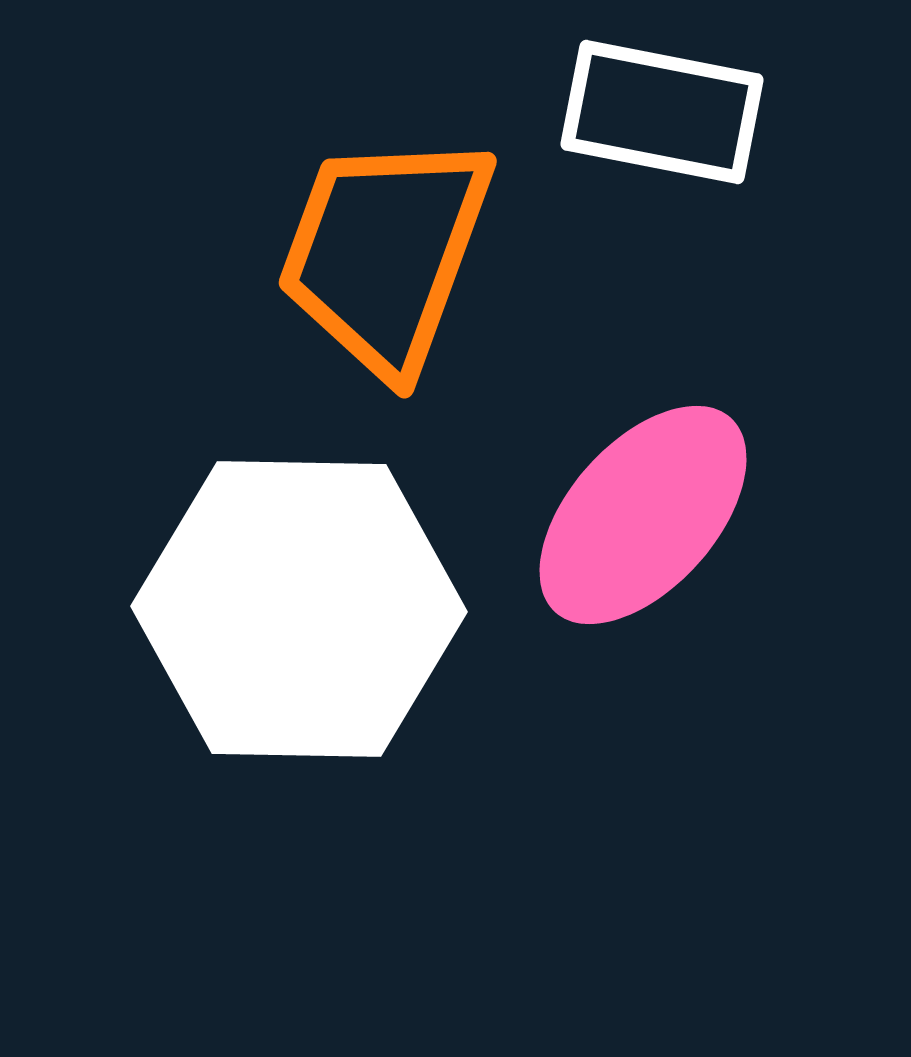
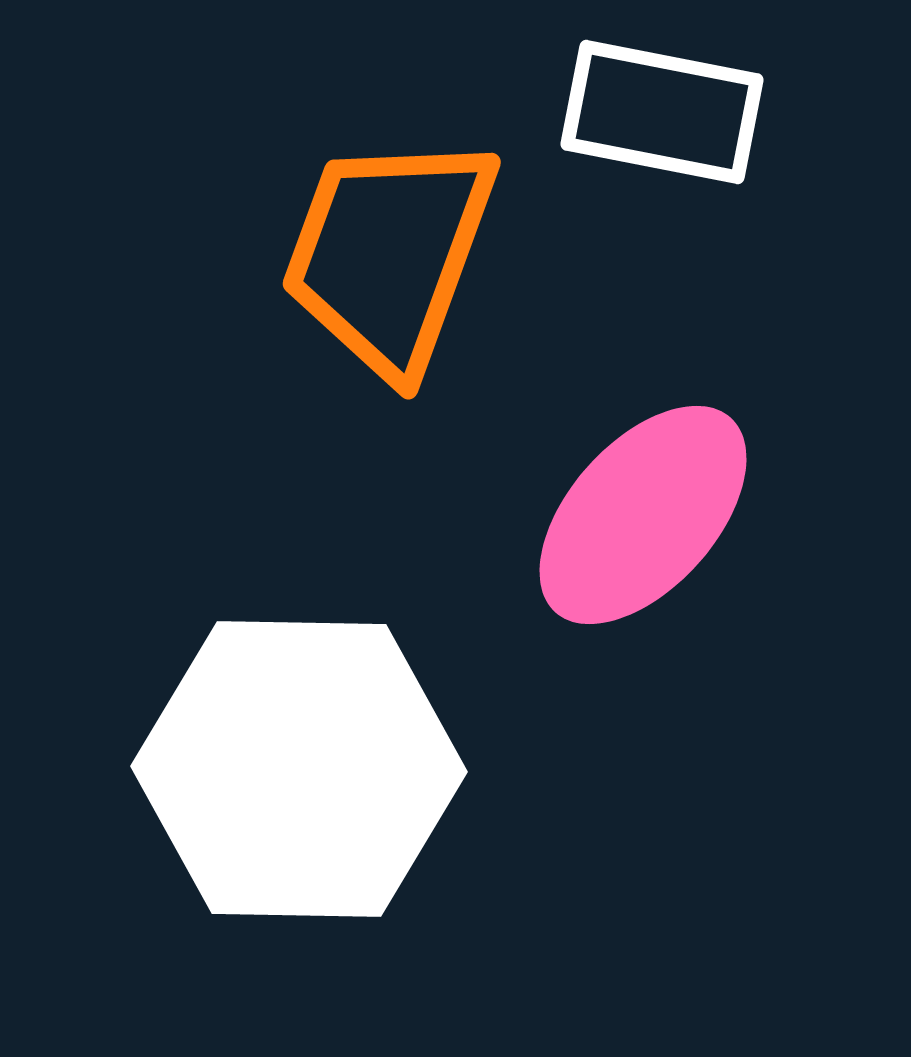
orange trapezoid: moved 4 px right, 1 px down
white hexagon: moved 160 px down
